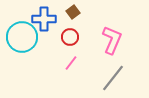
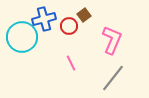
brown square: moved 11 px right, 3 px down
blue cross: rotated 15 degrees counterclockwise
red circle: moved 1 px left, 11 px up
pink line: rotated 63 degrees counterclockwise
